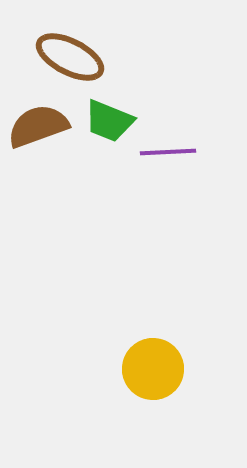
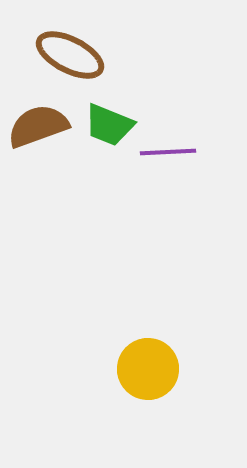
brown ellipse: moved 2 px up
green trapezoid: moved 4 px down
yellow circle: moved 5 px left
